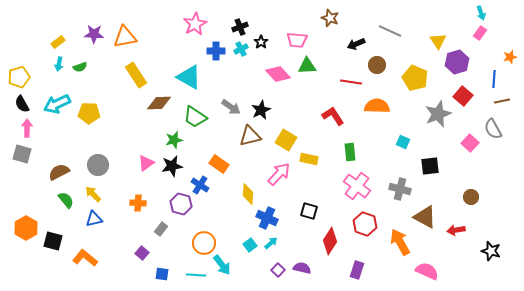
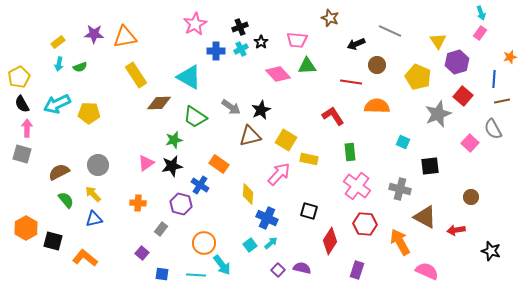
yellow pentagon at (19, 77): rotated 10 degrees counterclockwise
yellow pentagon at (415, 78): moved 3 px right, 1 px up
red hexagon at (365, 224): rotated 15 degrees counterclockwise
